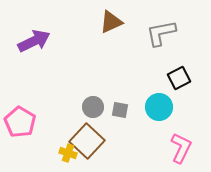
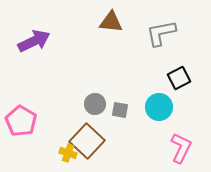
brown triangle: rotated 30 degrees clockwise
gray circle: moved 2 px right, 3 px up
pink pentagon: moved 1 px right, 1 px up
